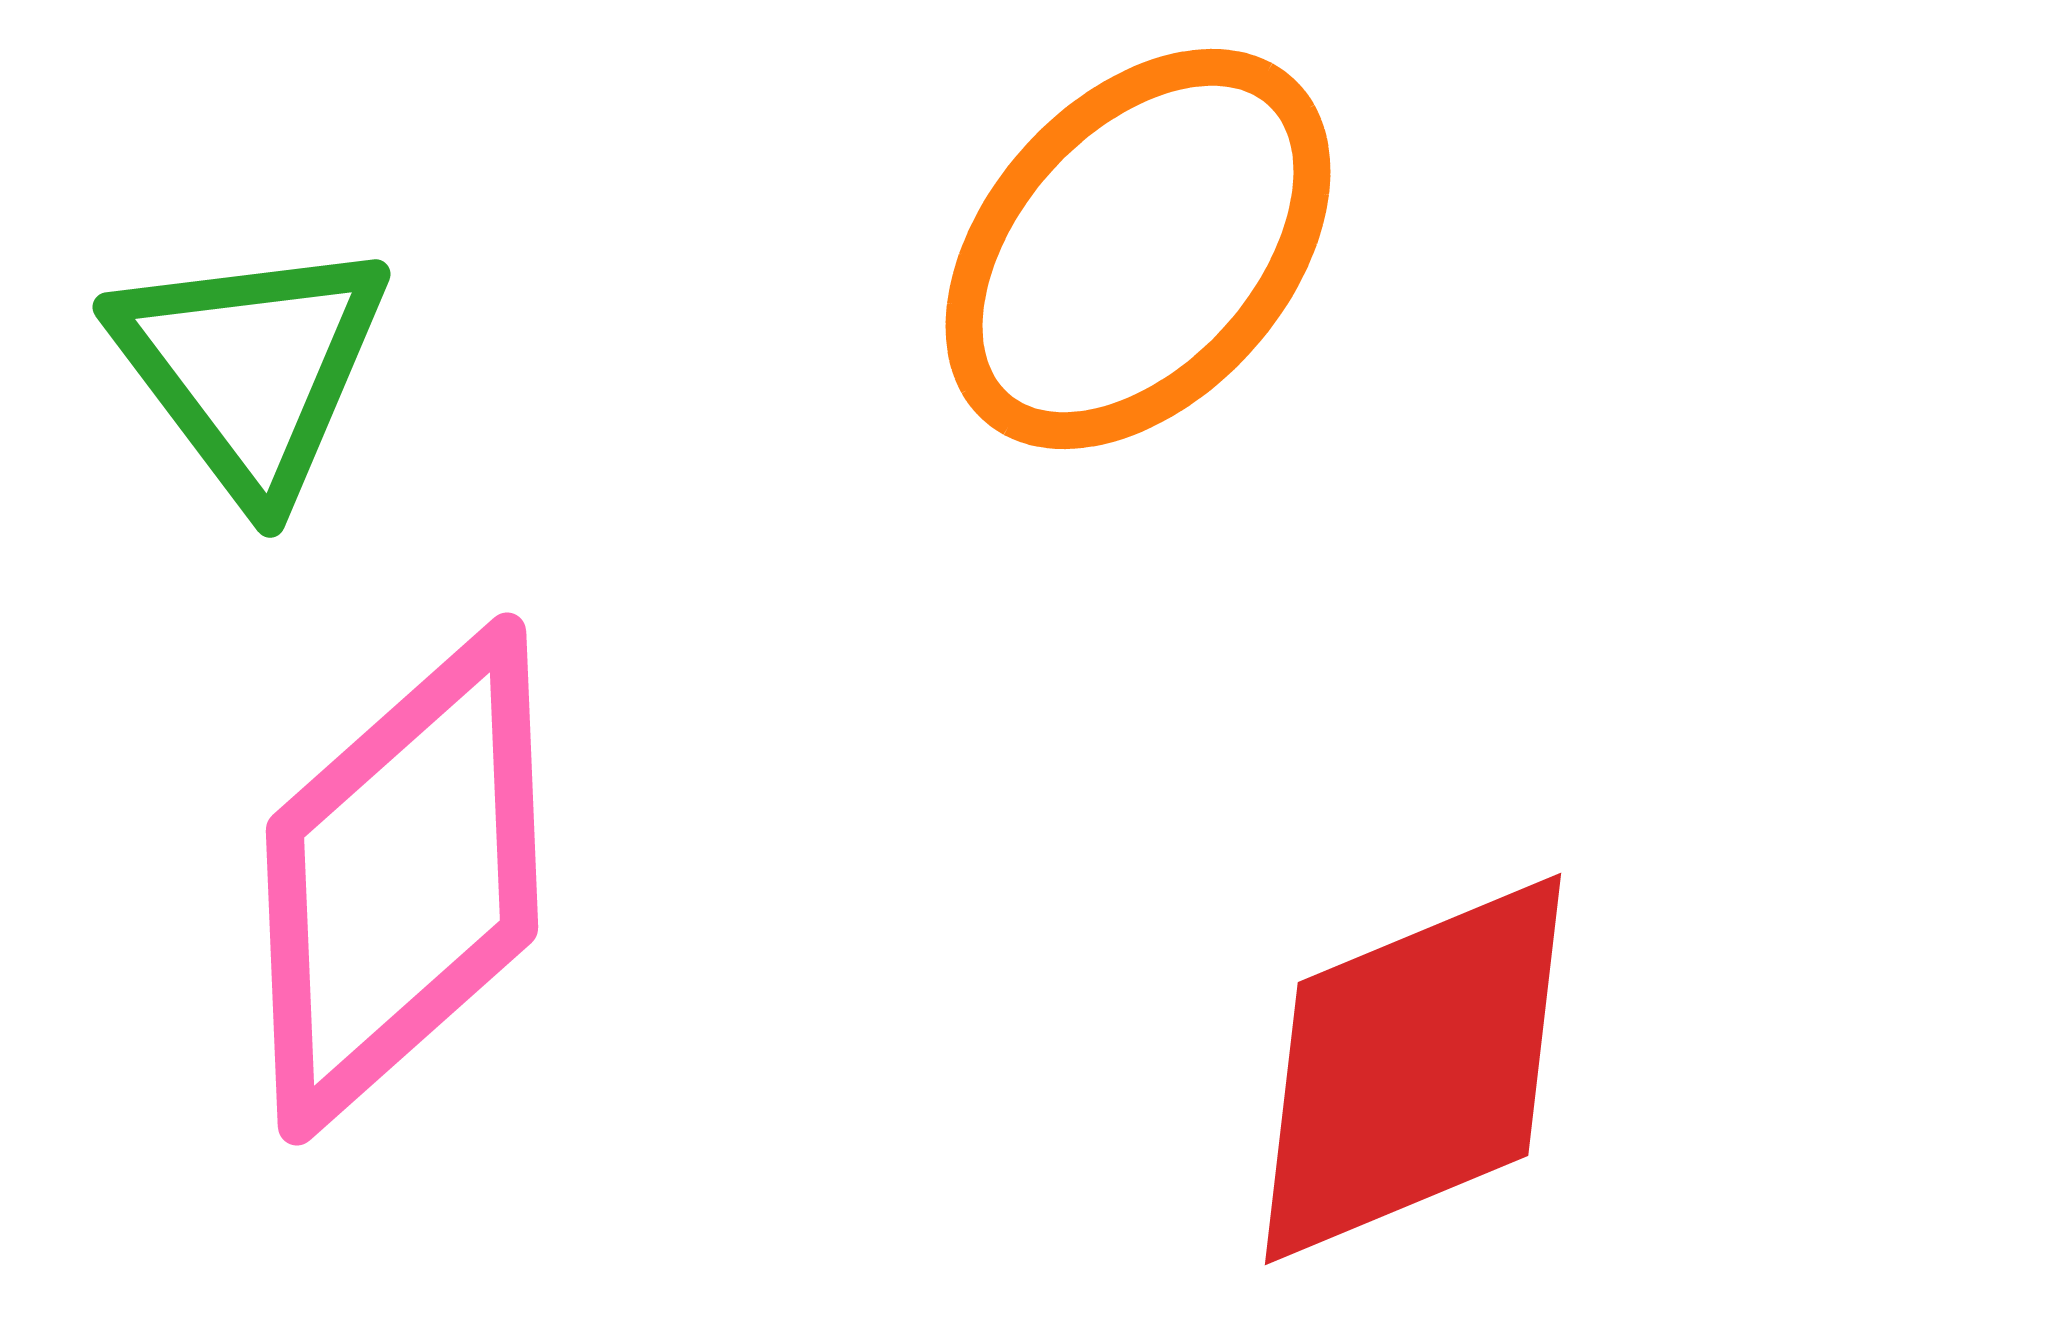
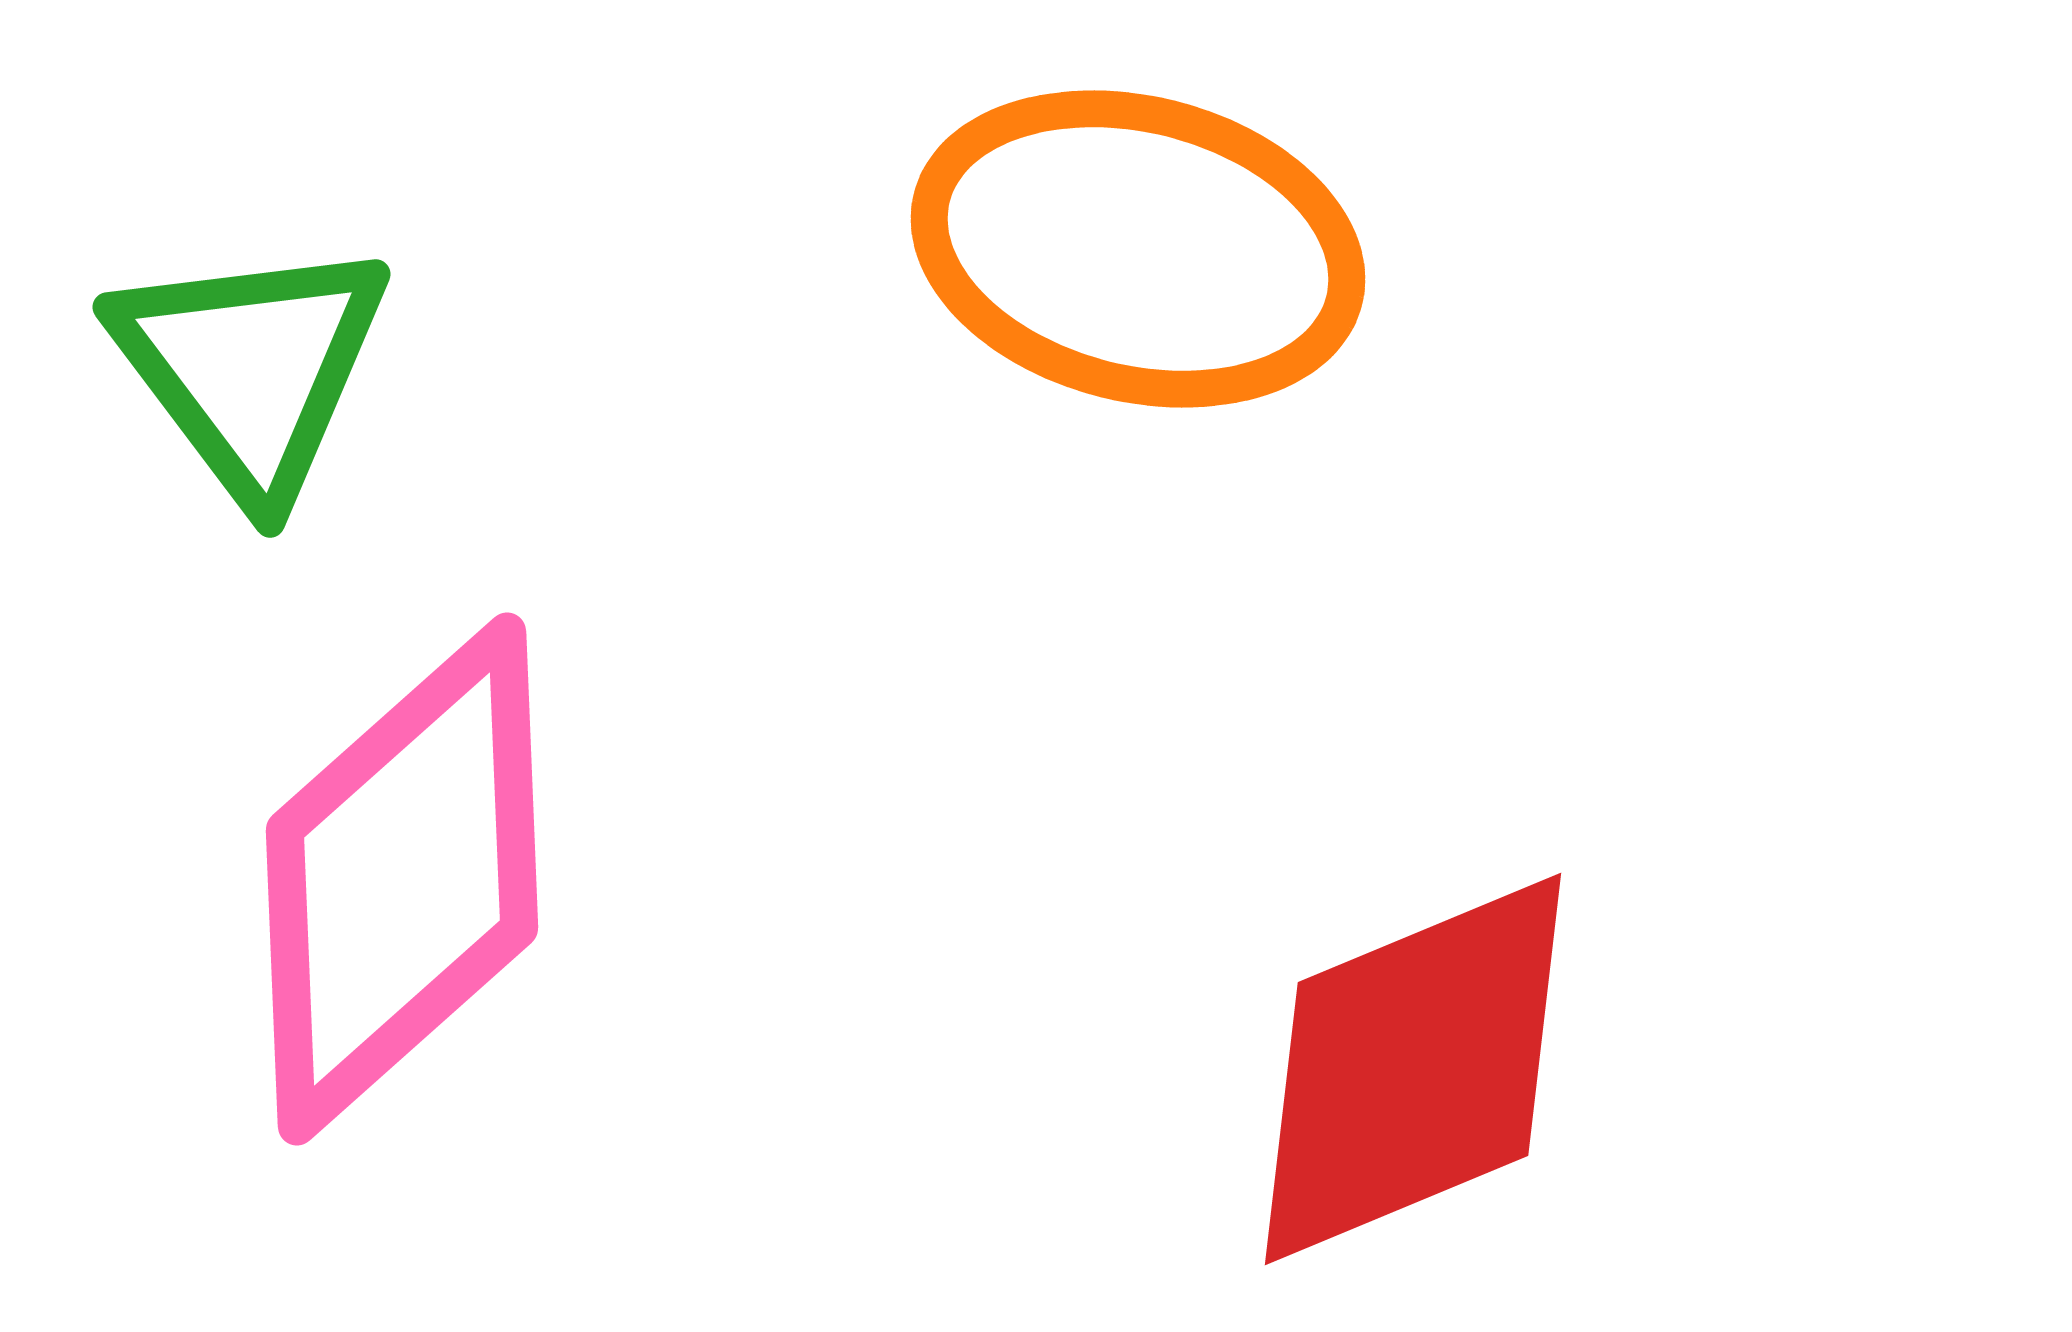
orange ellipse: rotated 62 degrees clockwise
